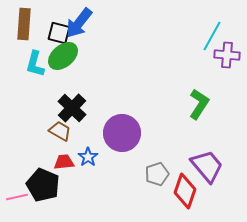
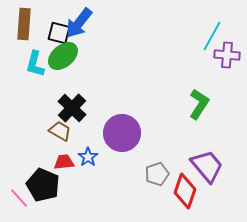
pink line: moved 2 px right, 1 px down; rotated 60 degrees clockwise
